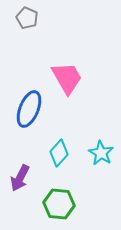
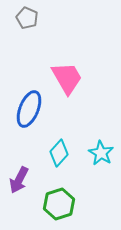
purple arrow: moved 1 px left, 2 px down
green hexagon: rotated 24 degrees counterclockwise
